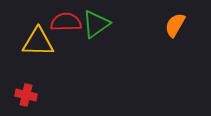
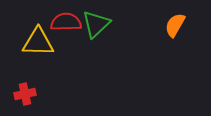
green triangle: rotated 8 degrees counterclockwise
red cross: moved 1 px left, 1 px up; rotated 25 degrees counterclockwise
